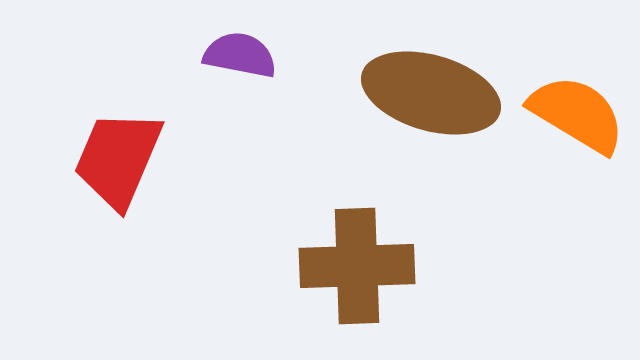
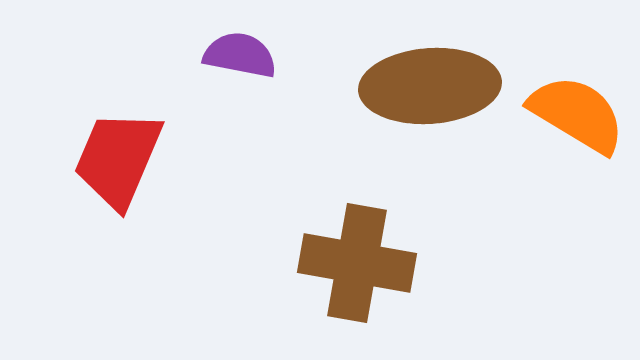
brown ellipse: moved 1 px left, 7 px up; rotated 20 degrees counterclockwise
brown cross: moved 3 px up; rotated 12 degrees clockwise
